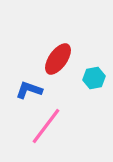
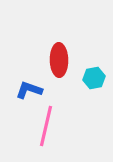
red ellipse: moved 1 px right, 1 px down; rotated 36 degrees counterclockwise
pink line: rotated 24 degrees counterclockwise
